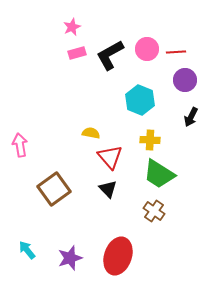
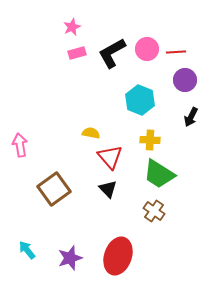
black L-shape: moved 2 px right, 2 px up
